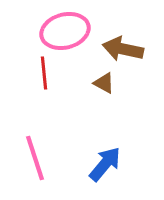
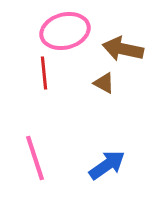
blue arrow: moved 2 px right, 1 px down; rotated 15 degrees clockwise
